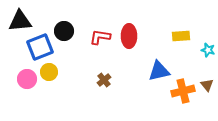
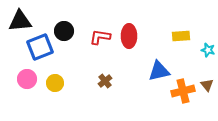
yellow circle: moved 6 px right, 11 px down
brown cross: moved 1 px right, 1 px down
